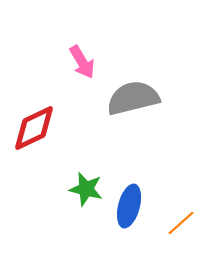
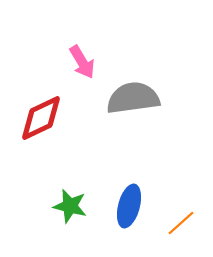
gray semicircle: rotated 6 degrees clockwise
red diamond: moved 7 px right, 10 px up
green star: moved 16 px left, 17 px down
